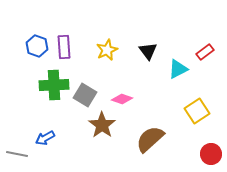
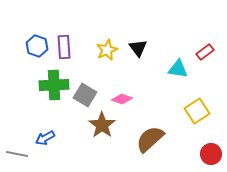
black triangle: moved 10 px left, 3 px up
cyan triangle: rotated 35 degrees clockwise
